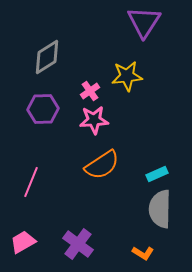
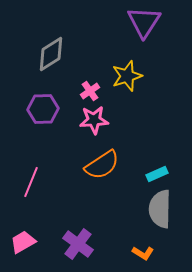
gray diamond: moved 4 px right, 3 px up
yellow star: rotated 12 degrees counterclockwise
